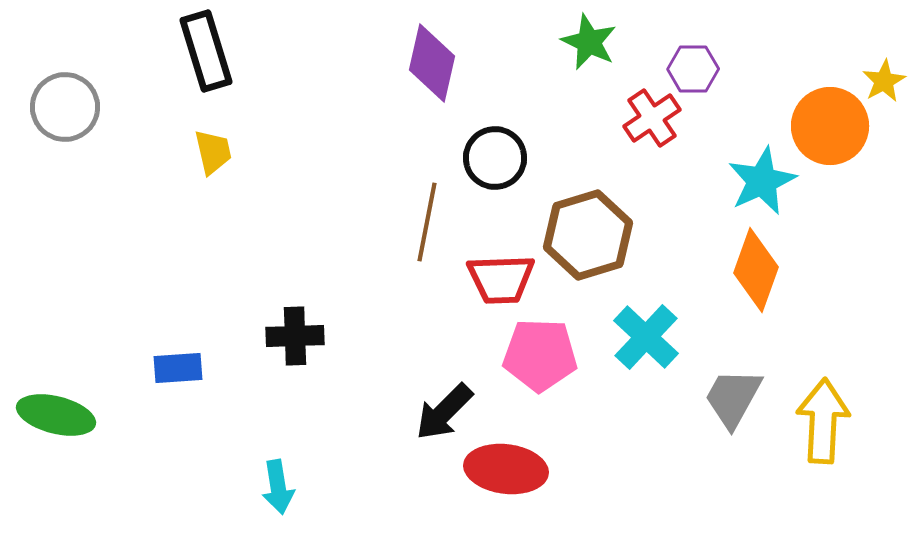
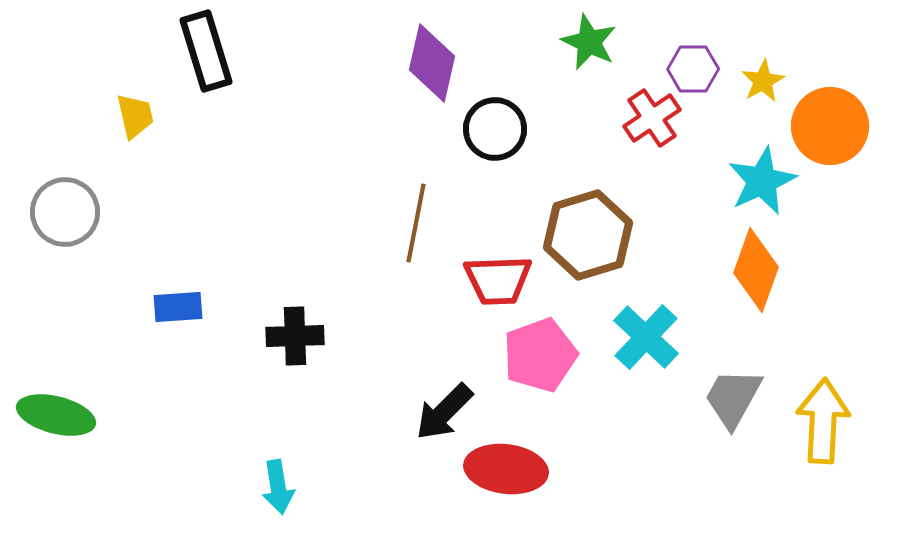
yellow star: moved 121 px left
gray circle: moved 105 px down
yellow trapezoid: moved 78 px left, 36 px up
black circle: moved 29 px up
brown line: moved 11 px left, 1 px down
red trapezoid: moved 3 px left, 1 px down
pink pentagon: rotated 22 degrees counterclockwise
blue rectangle: moved 61 px up
